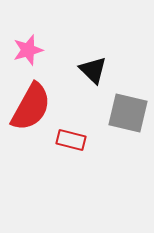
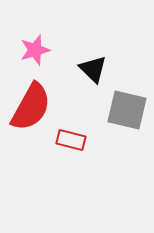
pink star: moved 7 px right
black triangle: moved 1 px up
gray square: moved 1 px left, 3 px up
